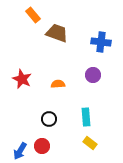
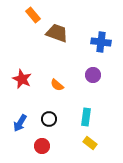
orange semicircle: moved 1 px left, 1 px down; rotated 136 degrees counterclockwise
cyan rectangle: rotated 12 degrees clockwise
blue arrow: moved 28 px up
